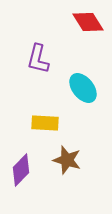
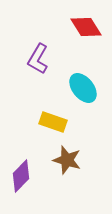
red diamond: moved 2 px left, 5 px down
purple L-shape: rotated 16 degrees clockwise
yellow rectangle: moved 8 px right, 1 px up; rotated 16 degrees clockwise
purple diamond: moved 6 px down
